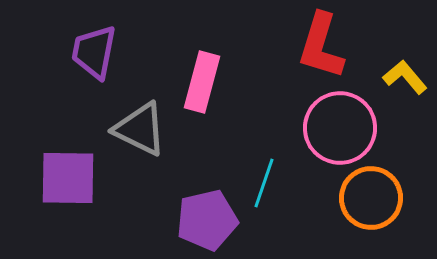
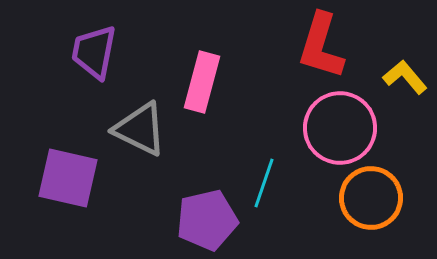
purple square: rotated 12 degrees clockwise
